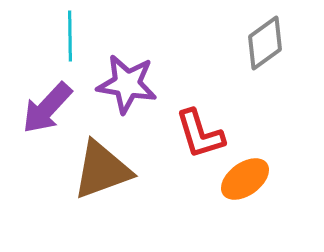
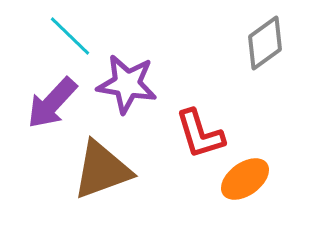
cyan line: rotated 45 degrees counterclockwise
purple arrow: moved 5 px right, 5 px up
